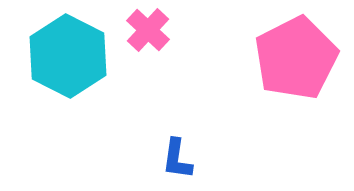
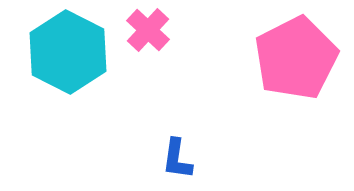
cyan hexagon: moved 4 px up
